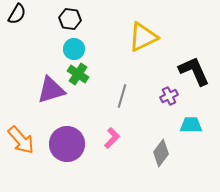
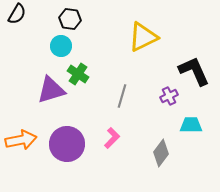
cyan circle: moved 13 px left, 3 px up
orange arrow: rotated 60 degrees counterclockwise
